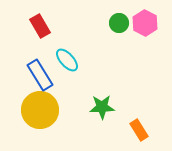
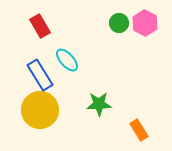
green star: moved 3 px left, 3 px up
